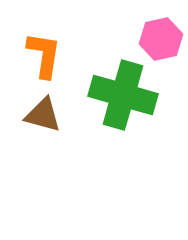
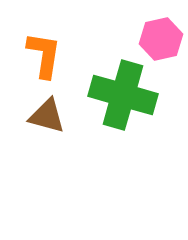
brown triangle: moved 4 px right, 1 px down
